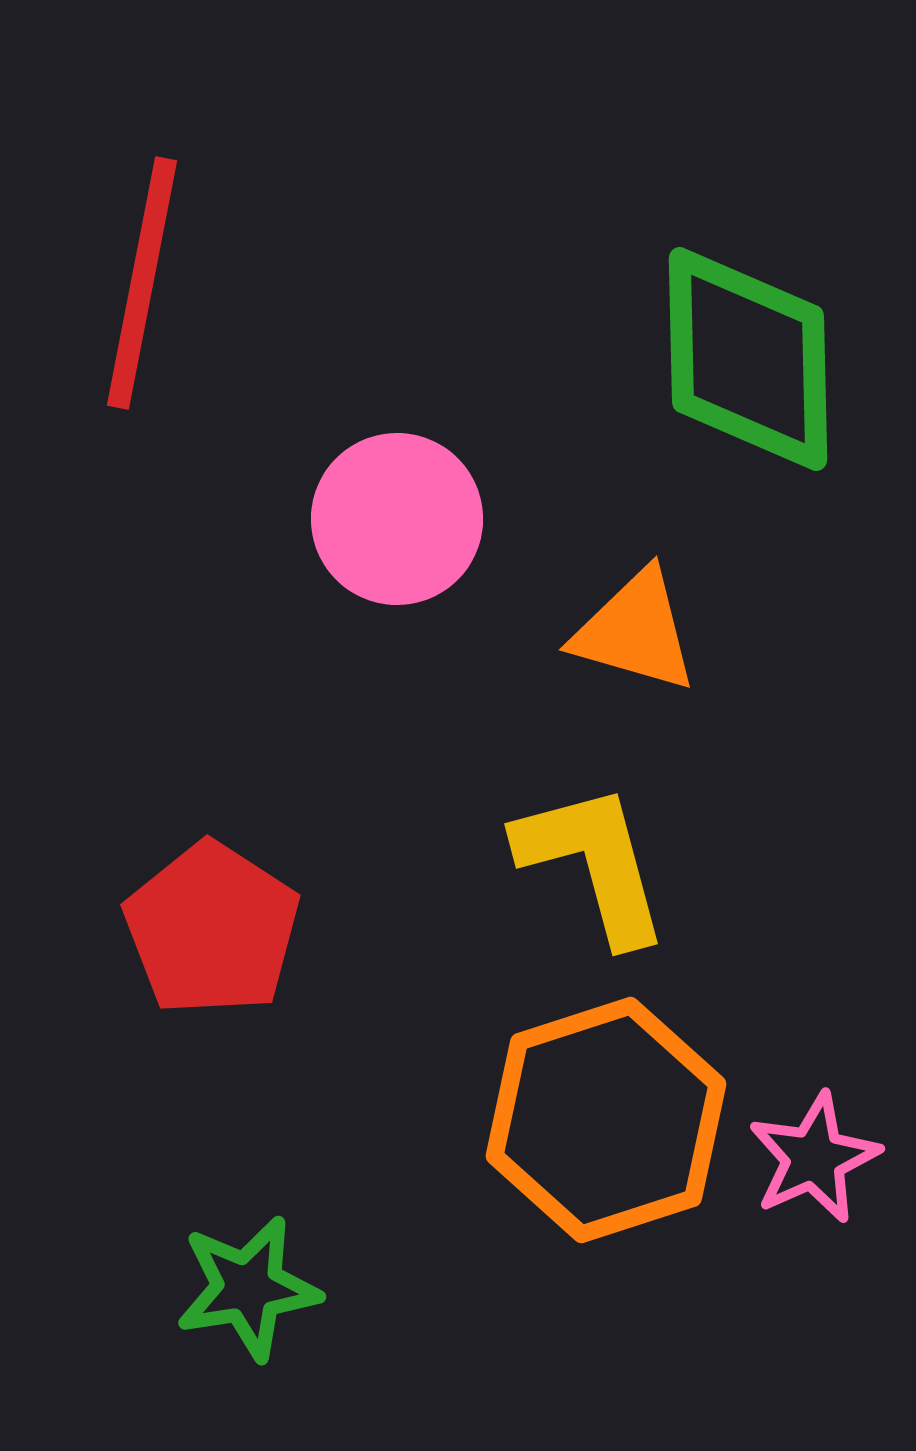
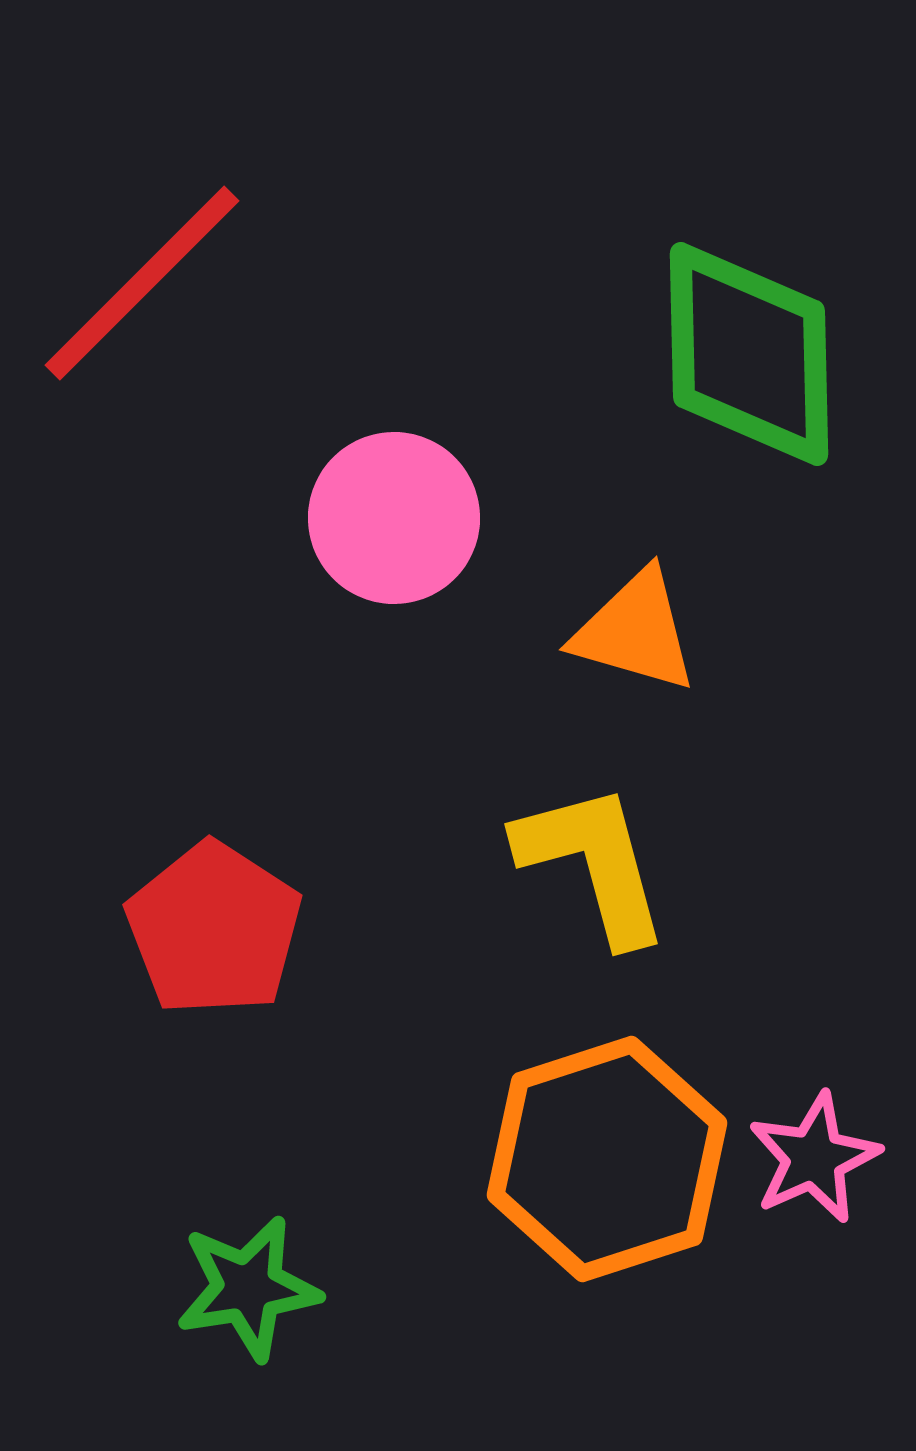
red line: rotated 34 degrees clockwise
green diamond: moved 1 px right, 5 px up
pink circle: moved 3 px left, 1 px up
red pentagon: moved 2 px right
orange hexagon: moved 1 px right, 39 px down
